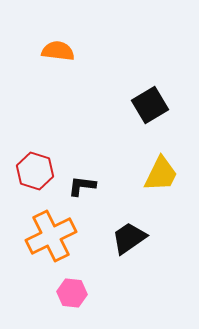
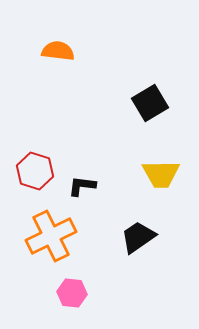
black square: moved 2 px up
yellow trapezoid: rotated 63 degrees clockwise
black trapezoid: moved 9 px right, 1 px up
